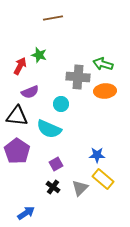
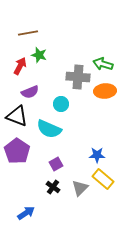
brown line: moved 25 px left, 15 px down
black triangle: rotated 15 degrees clockwise
